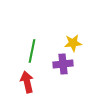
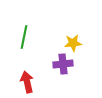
green line: moved 8 px left, 14 px up
